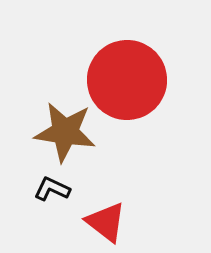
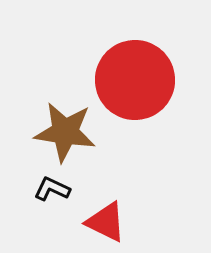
red circle: moved 8 px right
red triangle: rotated 12 degrees counterclockwise
